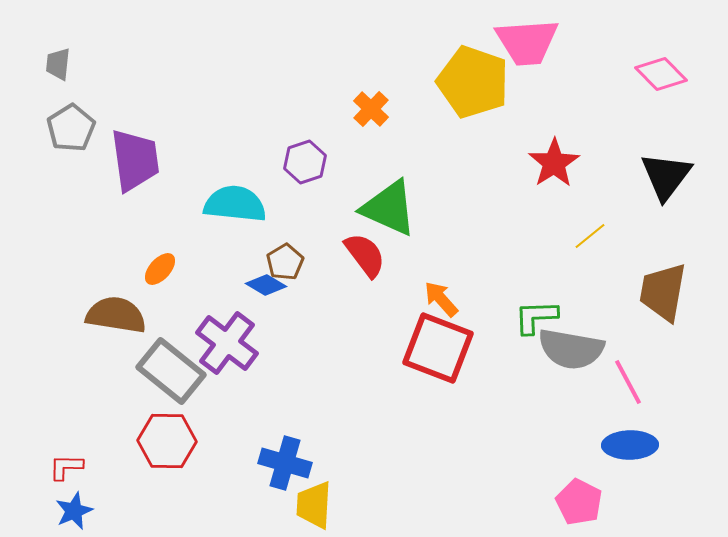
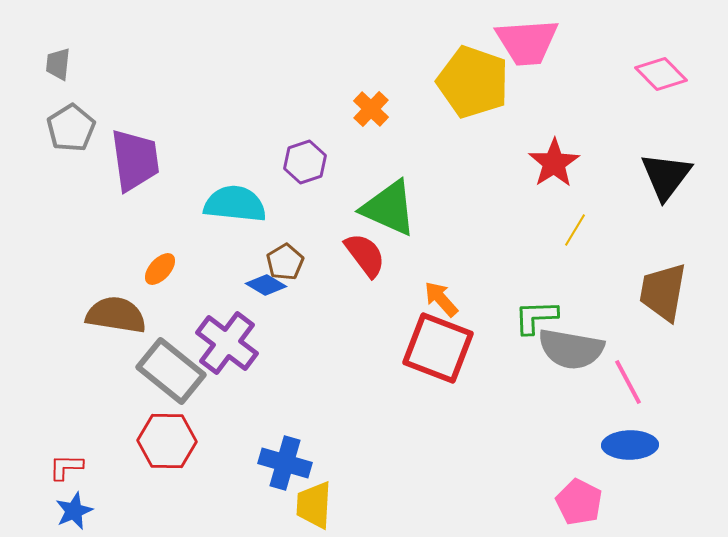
yellow line: moved 15 px left, 6 px up; rotated 20 degrees counterclockwise
